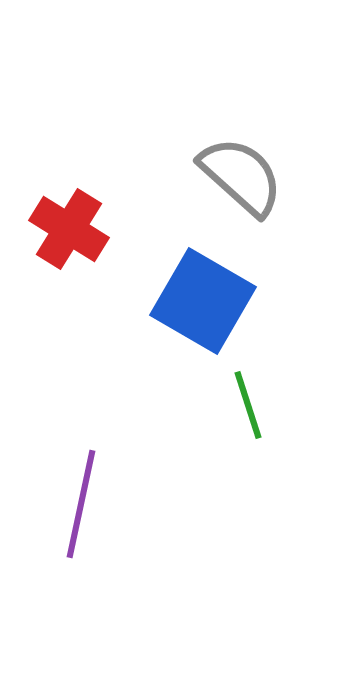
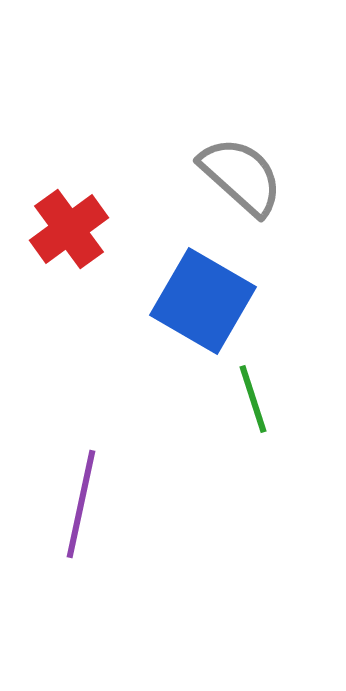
red cross: rotated 22 degrees clockwise
green line: moved 5 px right, 6 px up
